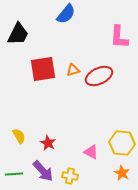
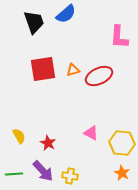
blue semicircle: rotated 10 degrees clockwise
black trapezoid: moved 16 px right, 12 px up; rotated 45 degrees counterclockwise
pink triangle: moved 19 px up
